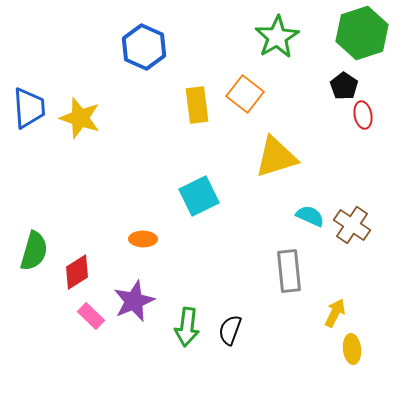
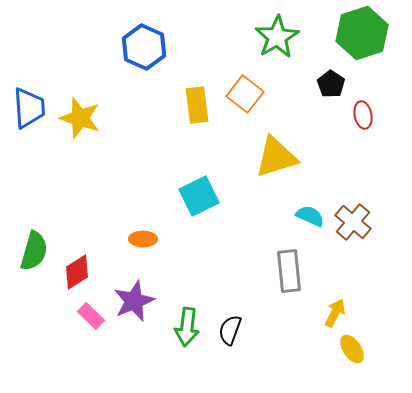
black pentagon: moved 13 px left, 2 px up
brown cross: moved 1 px right, 3 px up; rotated 6 degrees clockwise
yellow ellipse: rotated 28 degrees counterclockwise
